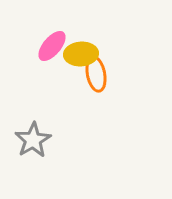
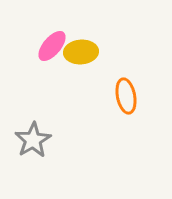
yellow ellipse: moved 2 px up
orange ellipse: moved 30 px right, 22 px down
